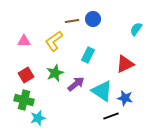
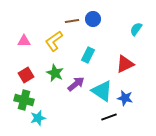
green star: rotated 24 degrees counterclockwise
black line: moved 2 px left, 1 px down
